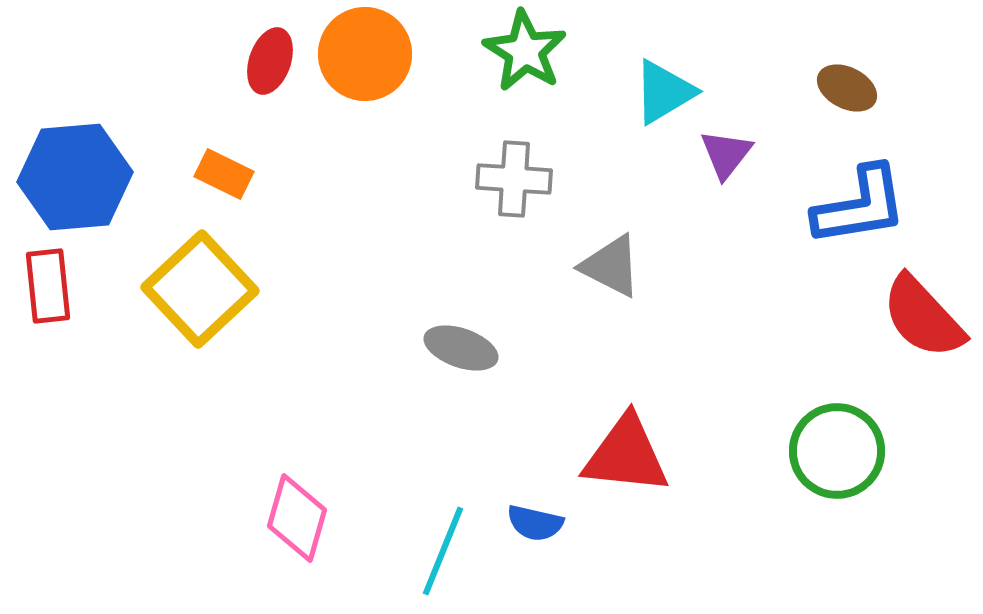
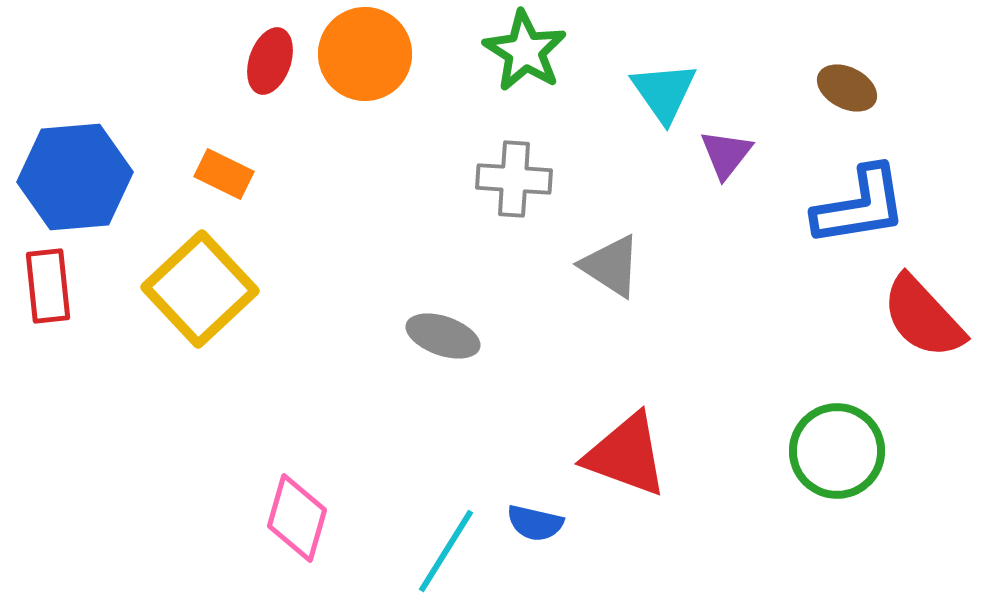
cyan triangle: rotated 34 degrees counterclockwise
gray triangle: rotated 6 degrees clockwise
gray ellipse: moved 18 px left, 12 px up
red triangle: rotated 14 degrees clockwise
cyan line: moved 3 px right; rotated 10 degrees clockwise
